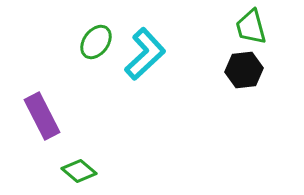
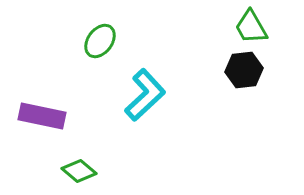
green trapezoid: rotated 15 degrees counterclockwise
green ellipse: moved 4 px right, 1 px up
cyan L-shape: moved 41 px down
purple rectangle: rotated 51 degrees counterclockwise
